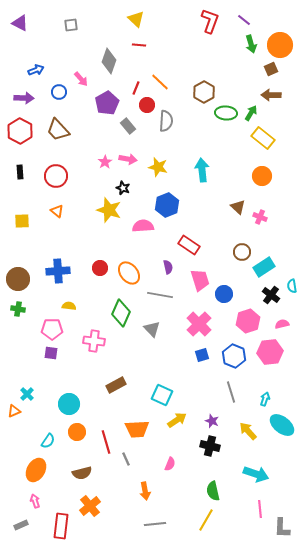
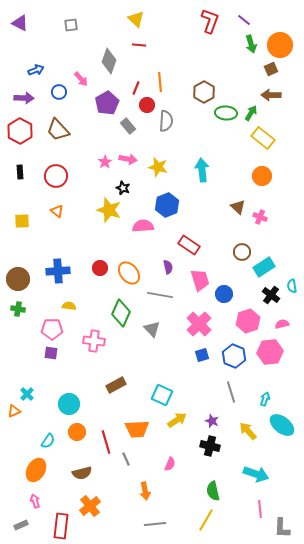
orange line at (160, 82): rotated 42 degrees clockwise
